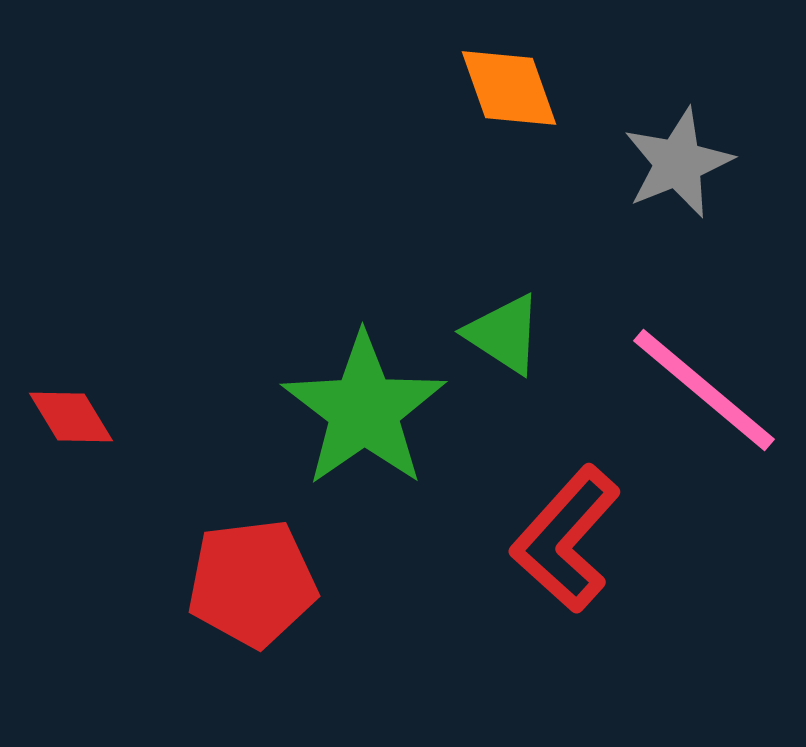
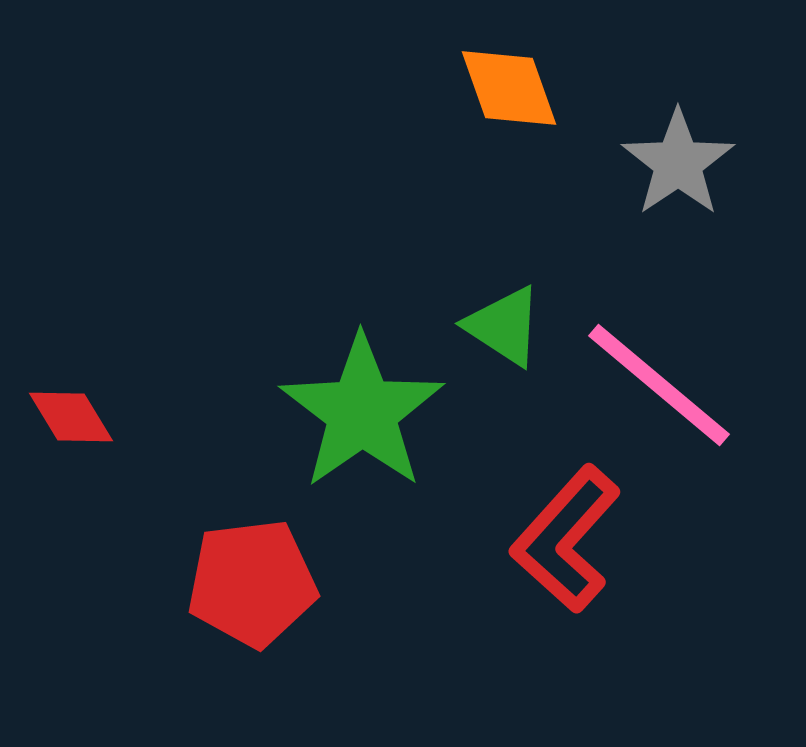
gray star: rotated 12 degrees counterclockwise
green triangle: moved 8 px up
pink line: moved 45 px left, 5 px up
green star: moved 2 px left, 2 px down
